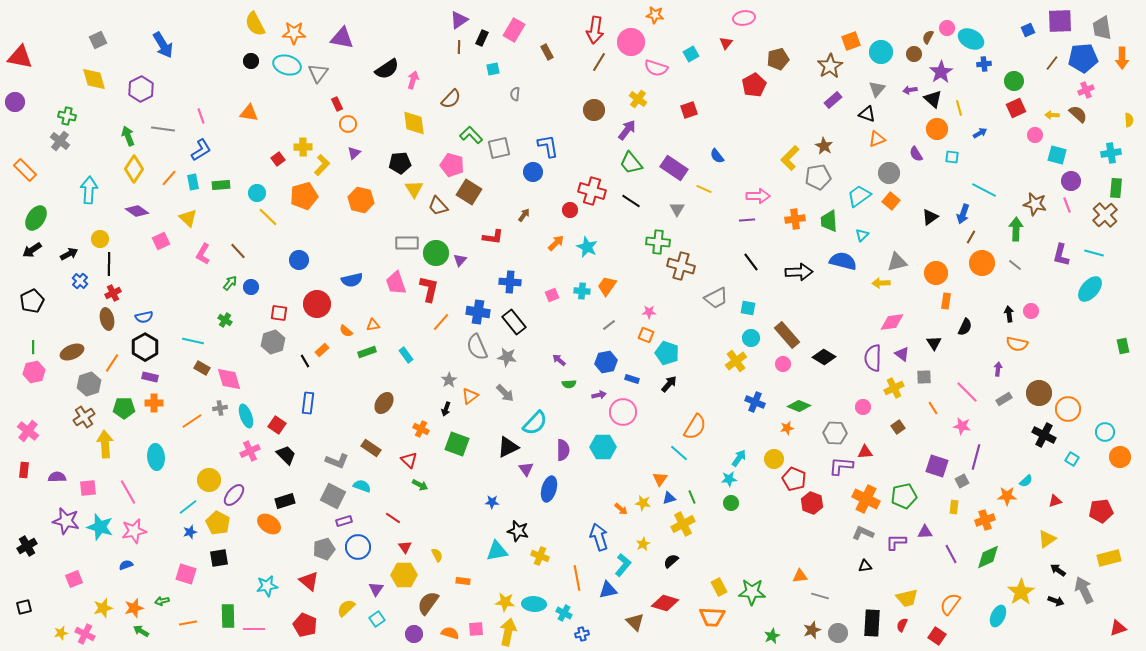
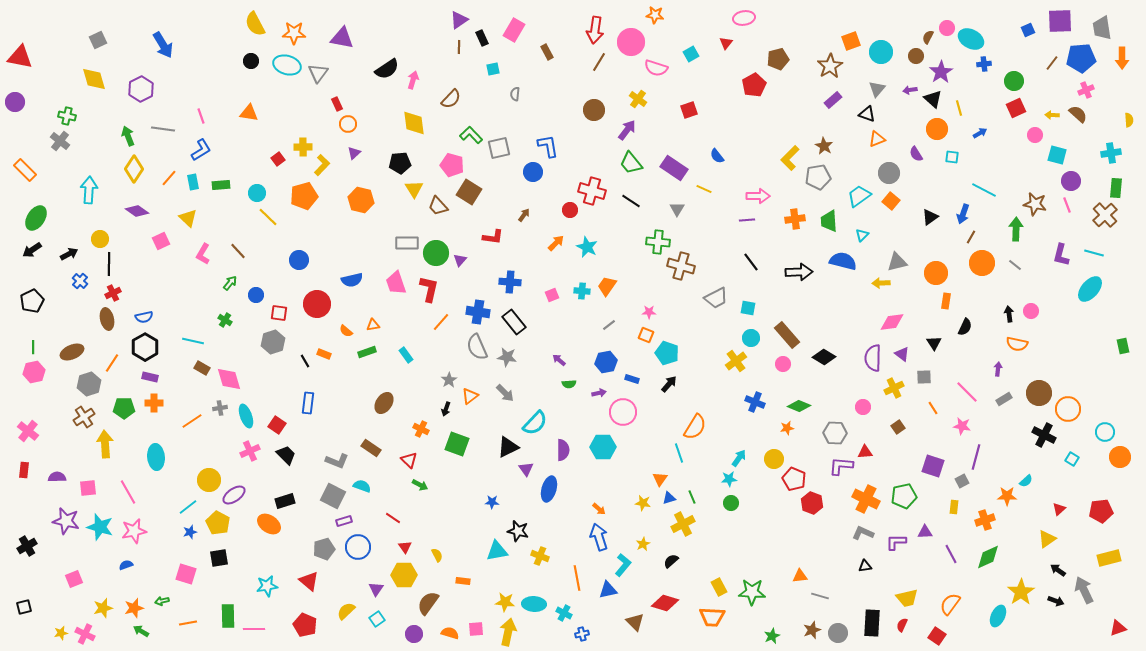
black rectangle at (482, 38): rotated 49 degrees counterclockwise
brown circle at (914, 54): moved 2 px right, 2 px down
blue pentagon at (1083, 58): moved 2 px left
blue circle at (251, 287): moved 5 px right, 8 px down
orange rectangle at (322, 350): moved 2 px right, 4 px down; rotated 64 degrees clockwise
purple arrow at (599, 395): moved 2 px up
cyan line at (679, 453): rotated 30 degrees clockwise
purple square at (937, 466): moved 4 px left
purple ellipse at (234, 495): rotated 15 degrees clockwise
red triangle at (1055, 501): moved 4 px right, 8 px down; rotated 24 degrees counterclockwise
orange arrow at (621, 509): moved 22 px left
yellow semicircle at (346, 608): moved 3 px down
